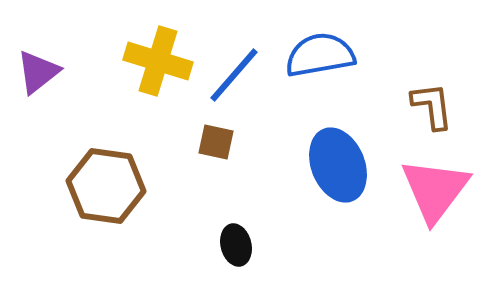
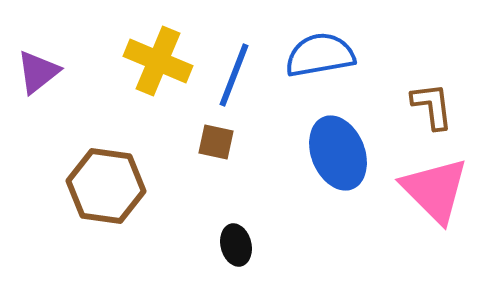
yellow cross: rotated 6 degrees clockwise
blue line: rotated 20 degrees counterclockwise
blue ellipse: moved 12 px up
pink triangle: rotated 22 degrees counterclockwise
